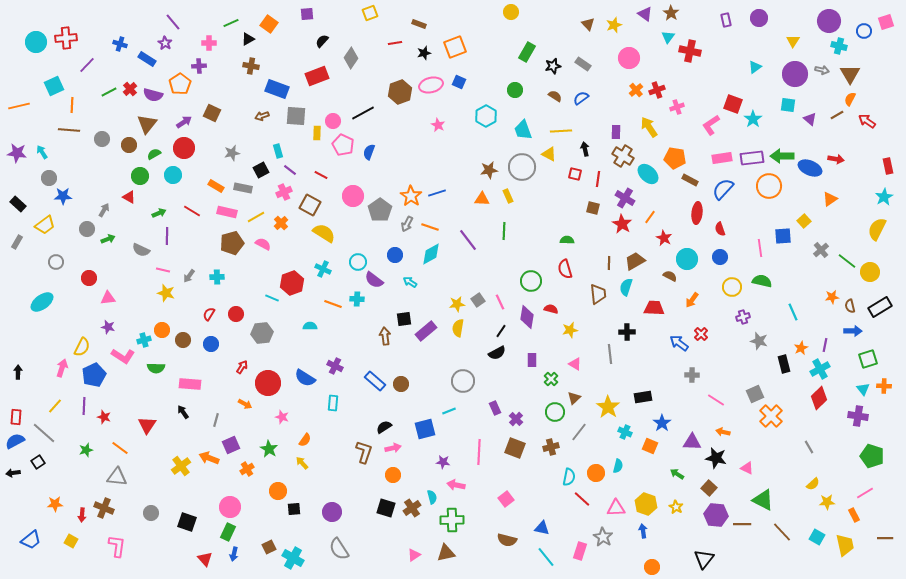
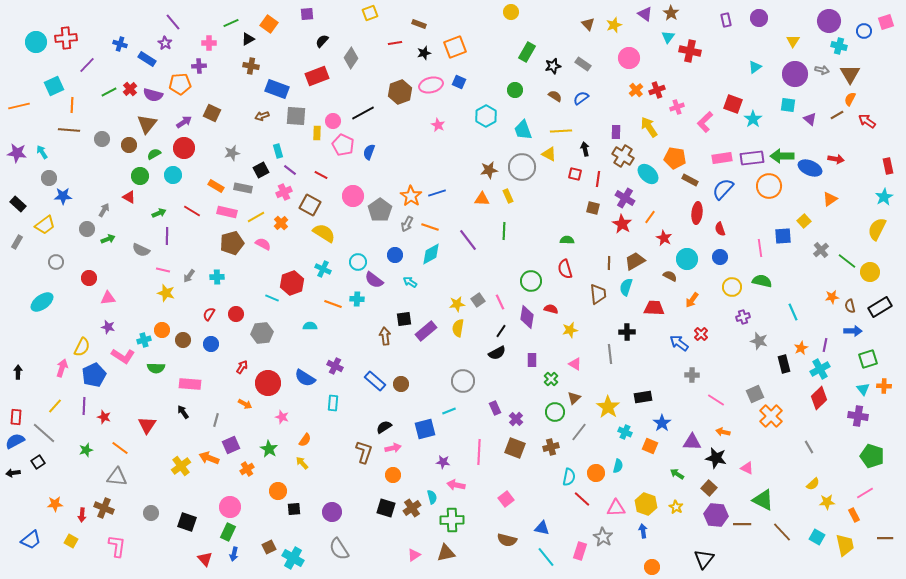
orange pentagon at (180, 84): rotated 30 degrees clockwise
pink L-shape at (711, 125): moved 6 px left, 3 px up; rotated 10 degrees counterclockwise
